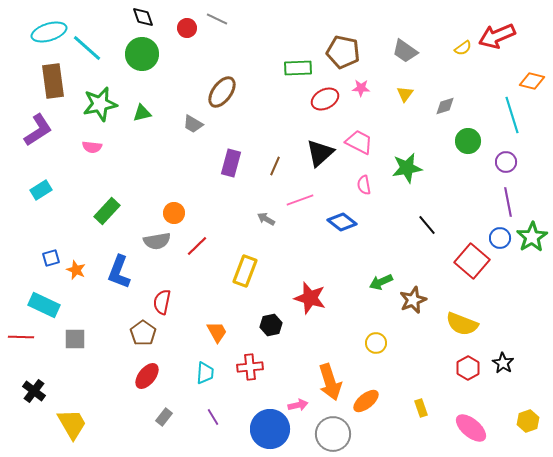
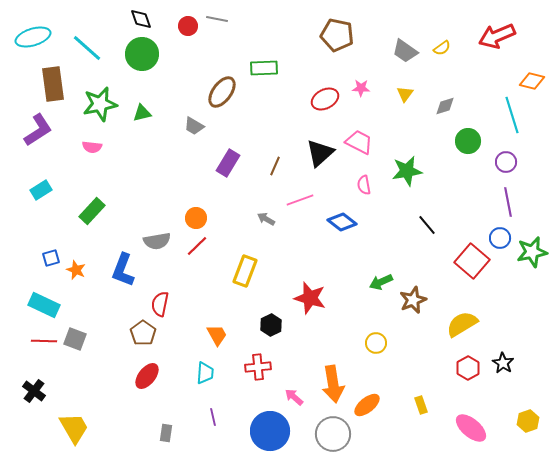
black diamond at (143, 17): moved 2 px left, 2 px down
gray line at (217, 19): rotated 15 degrees counterclockwise
red circle at (187, 28): moved 1 px right, 2 px up
cyan ellipse at (49, 32): moved 16 px left, 5 px down
yellow semicircle at (463, 48): moved 21 px left
brown pentagon at (343, 52): moved 6 px left, 17 px up
green rectangle at (298, 68): moved 34 px left
brown rectangle at (53, 81): moved 3 px down
gray trapezoid at (193, 124): moved 1 px right, 2 px down
purple rectangle at (231, 163): moved 3 px left; rotated 16 degrees clockwise
green star at (407, 168): moved 3 px down
green rectangle at (107, 211): moved 15 px left
orange circle at (174, 213): moved 22 px right, 5 px down
green star at (532, 237): moved 15 px down; rotated 20 degrees clockwise
blue L-shape at (119, 272): moved 4 px right, 2 px up
red semicircle at (162, 302): moved 2 px left, 2 px down
yellow semicircle at (462, 324): rotated 128 degrees clockwise
black hexagon at (271, 325): rotated 15 degrees counterclockwise
orange trapezoid at (217, 332): moved 3 px down
red line at (21, 337): moved 23 px right, 4 px down
gray square at (75, 339): rotated 20 degrees clockwise
red cross at (250, 367): moved 8 px right
orange arrow at (330, 382): moved 3 px right, 2 px down; rotated 9 degrees clockwise
orange ellipse at (366, 401): moved 1 px right, 4 px down
pink arrow at (298, 405): moved 4 px left, 8 px up; rotated 126 degrees counterclockwise
yellow rectangle at (421, 408): moved 3 px up
gray rectangle at (164, 417): moved 2 px right, 16 px down; rotated 30 degrees counterclockwise
purple line at (213, 417): rotated 18 degrees clockwise
yellow trapezoid at (72, 424): moved 2 px right, 4 px down
blue circle at (270, 429): moved 2 px down
